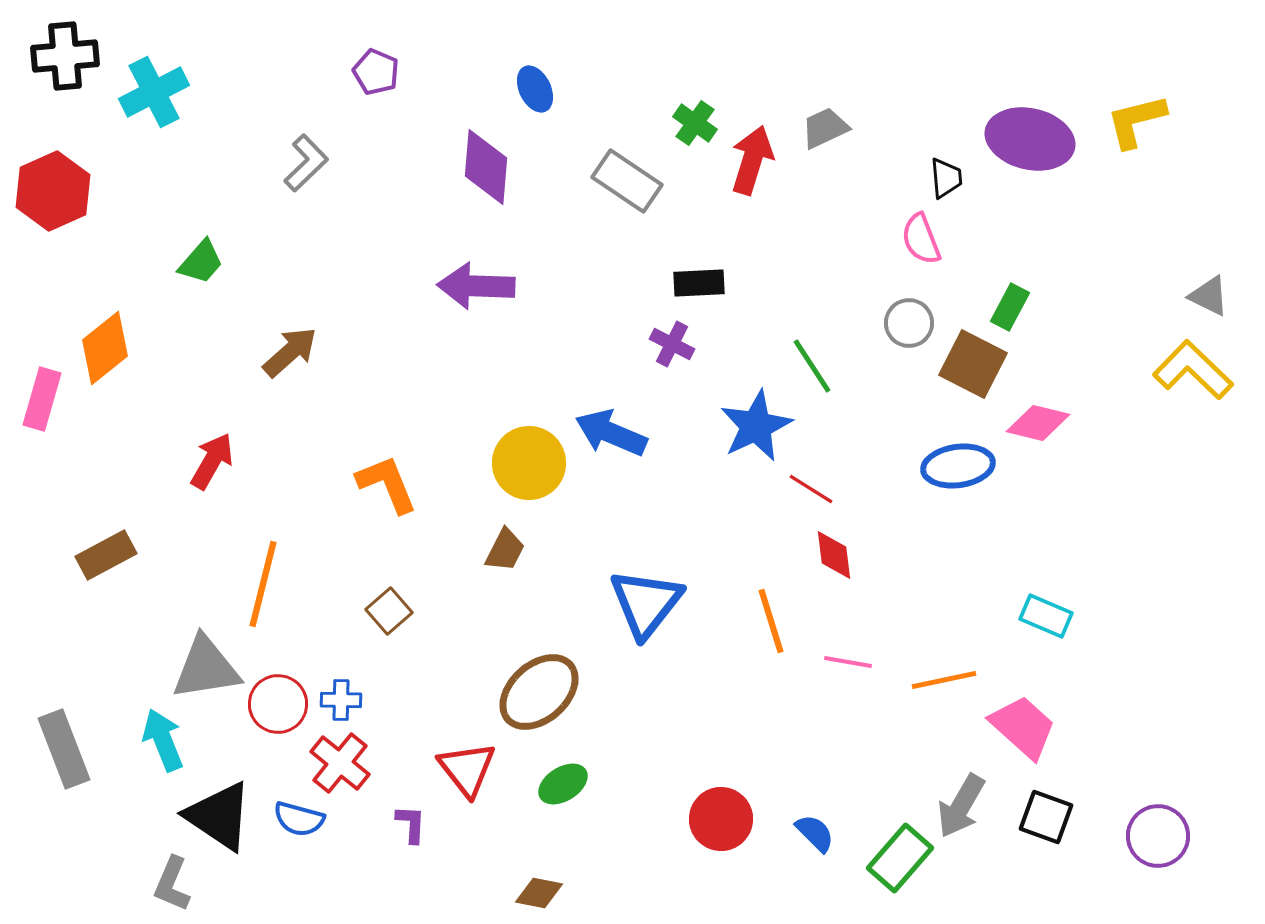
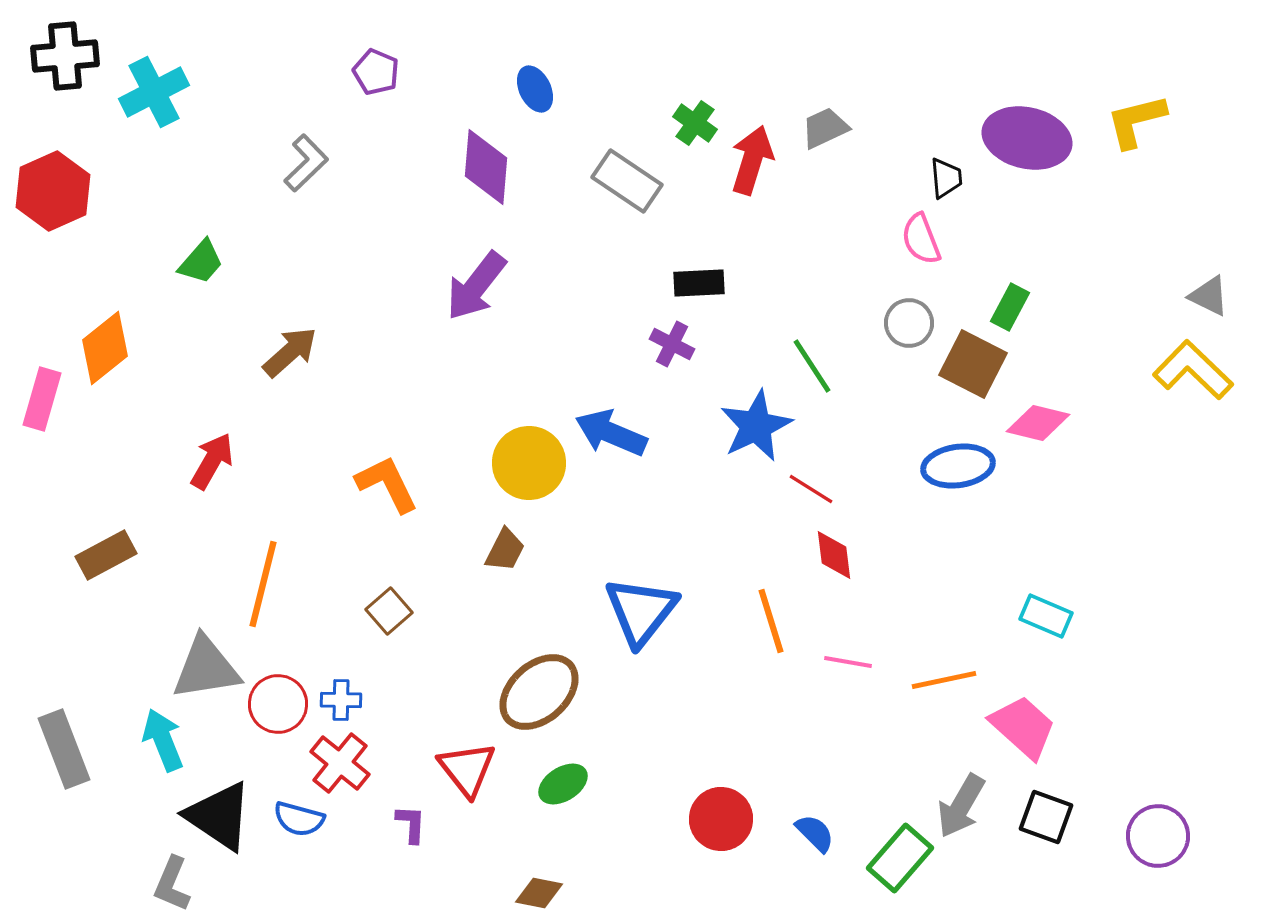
purple ellipse at (1030, 139): moved 3 px left, 1 px up
purple arrow at (476, 286): rotated 54 degrees counterclockwise
orange L-shape at (387, 484): rotated 4 degrees counterclockwise
blue triangle at (646, 603): moved 5 px left, 8 px down
